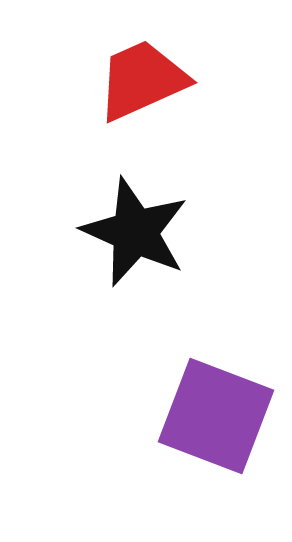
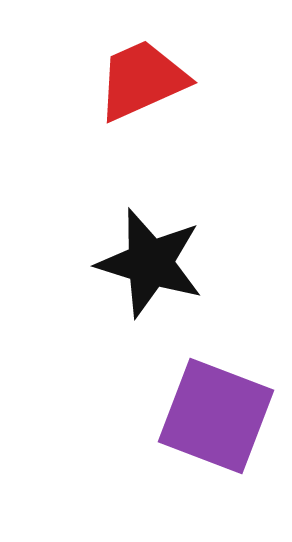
black star: moved 15 px right, 31 px down; rotated 7 degrees counterclockwise
